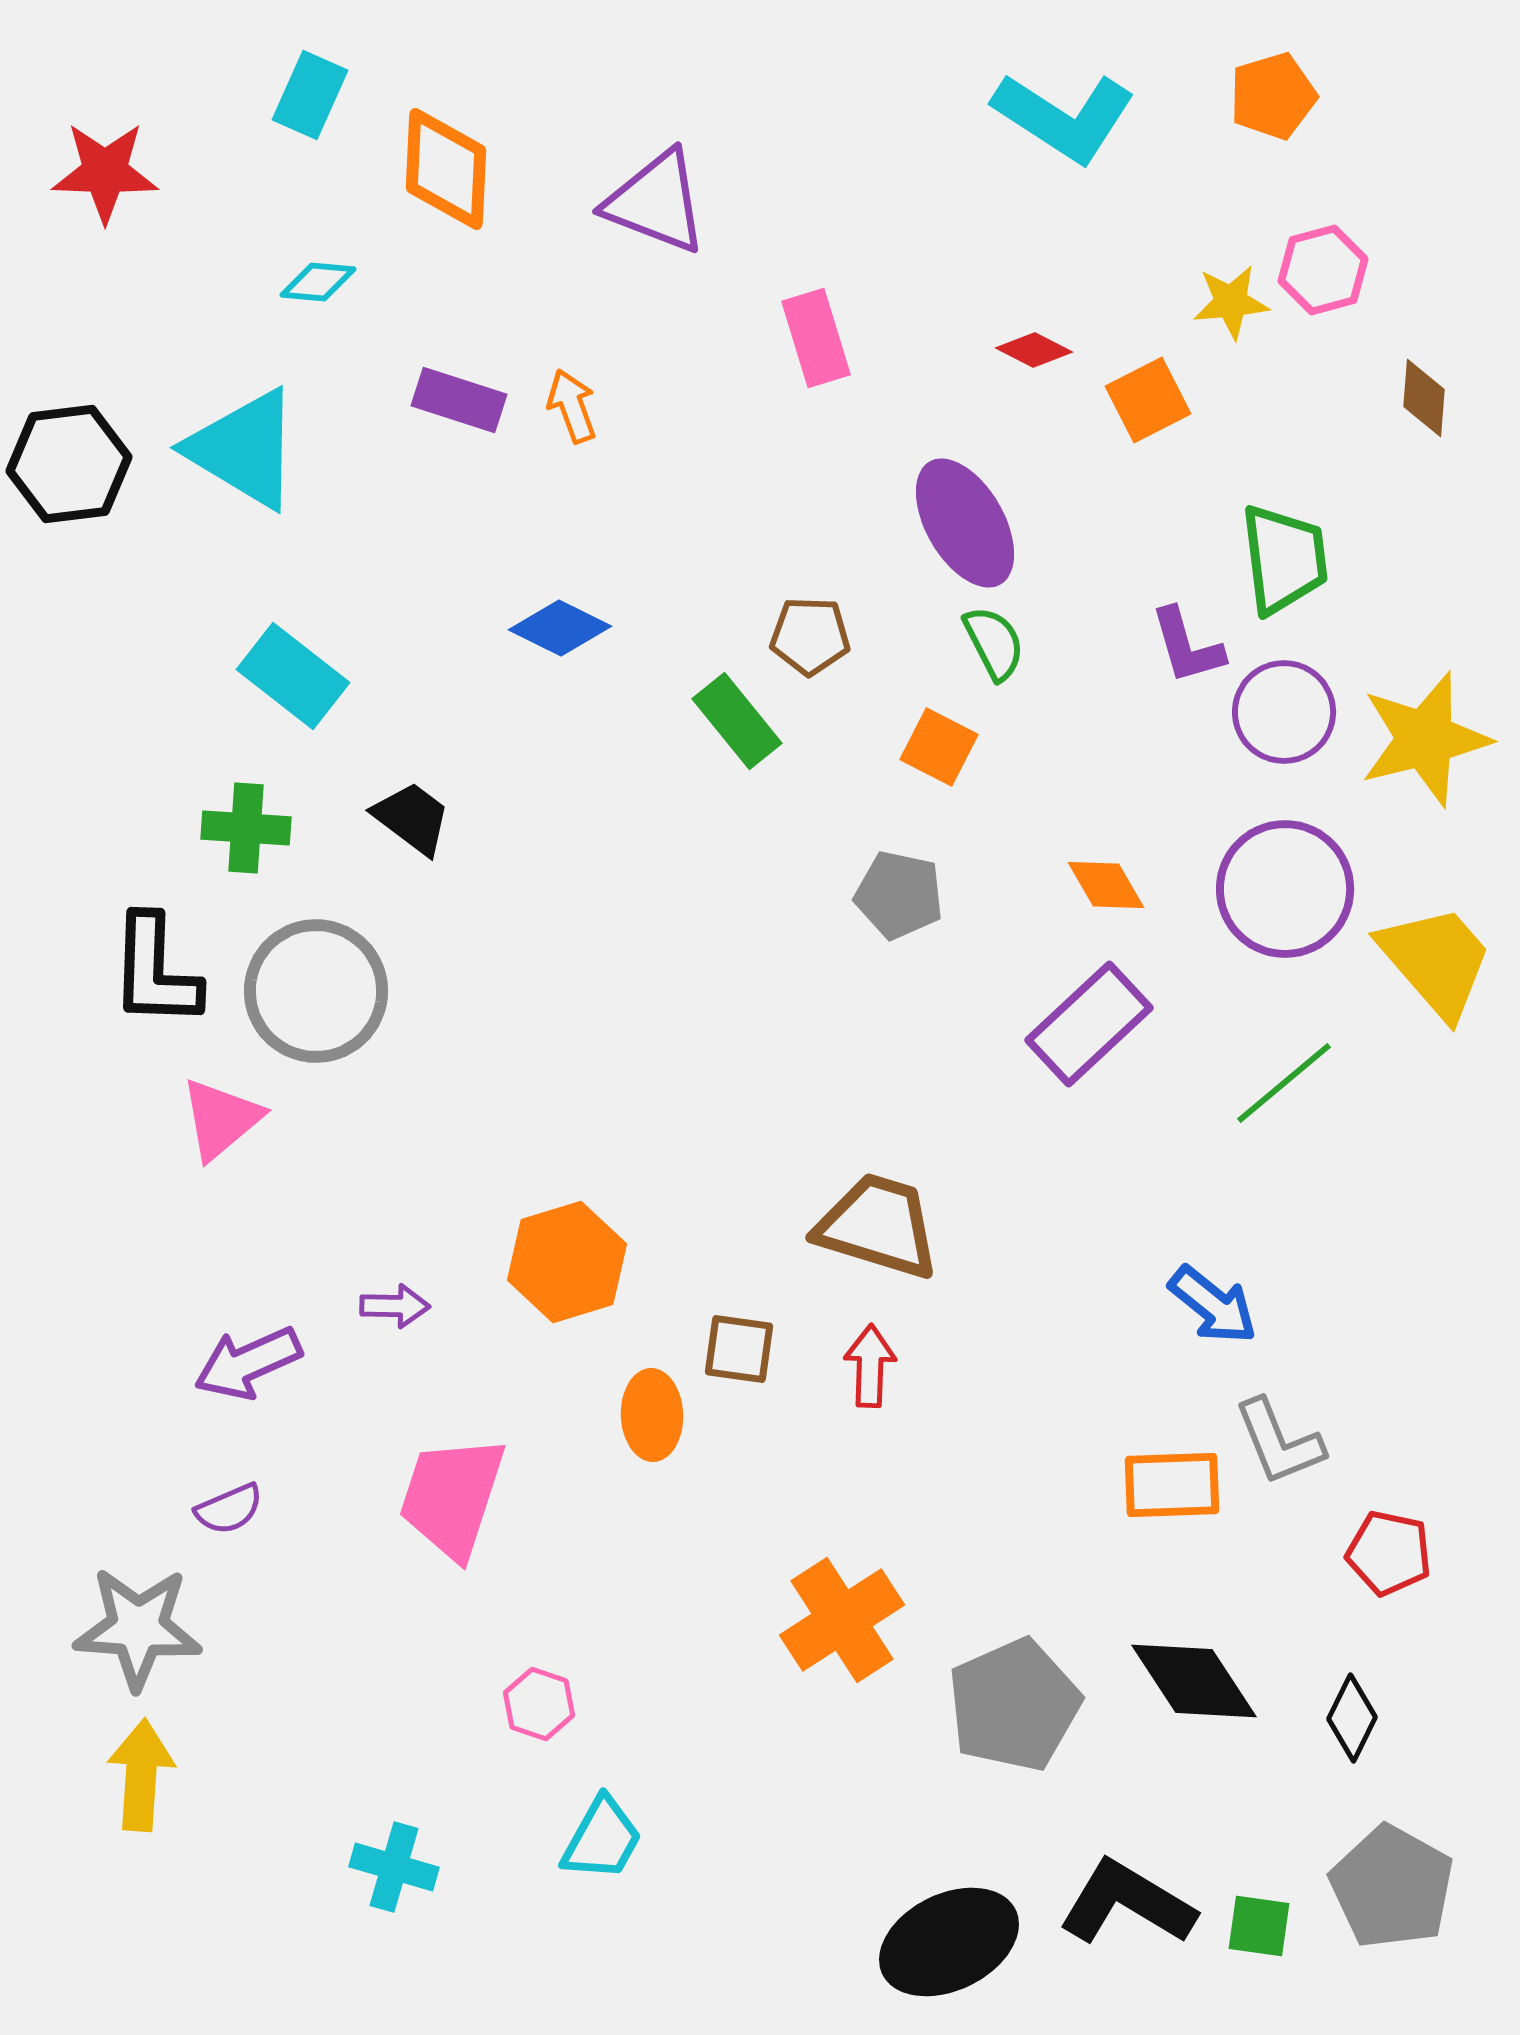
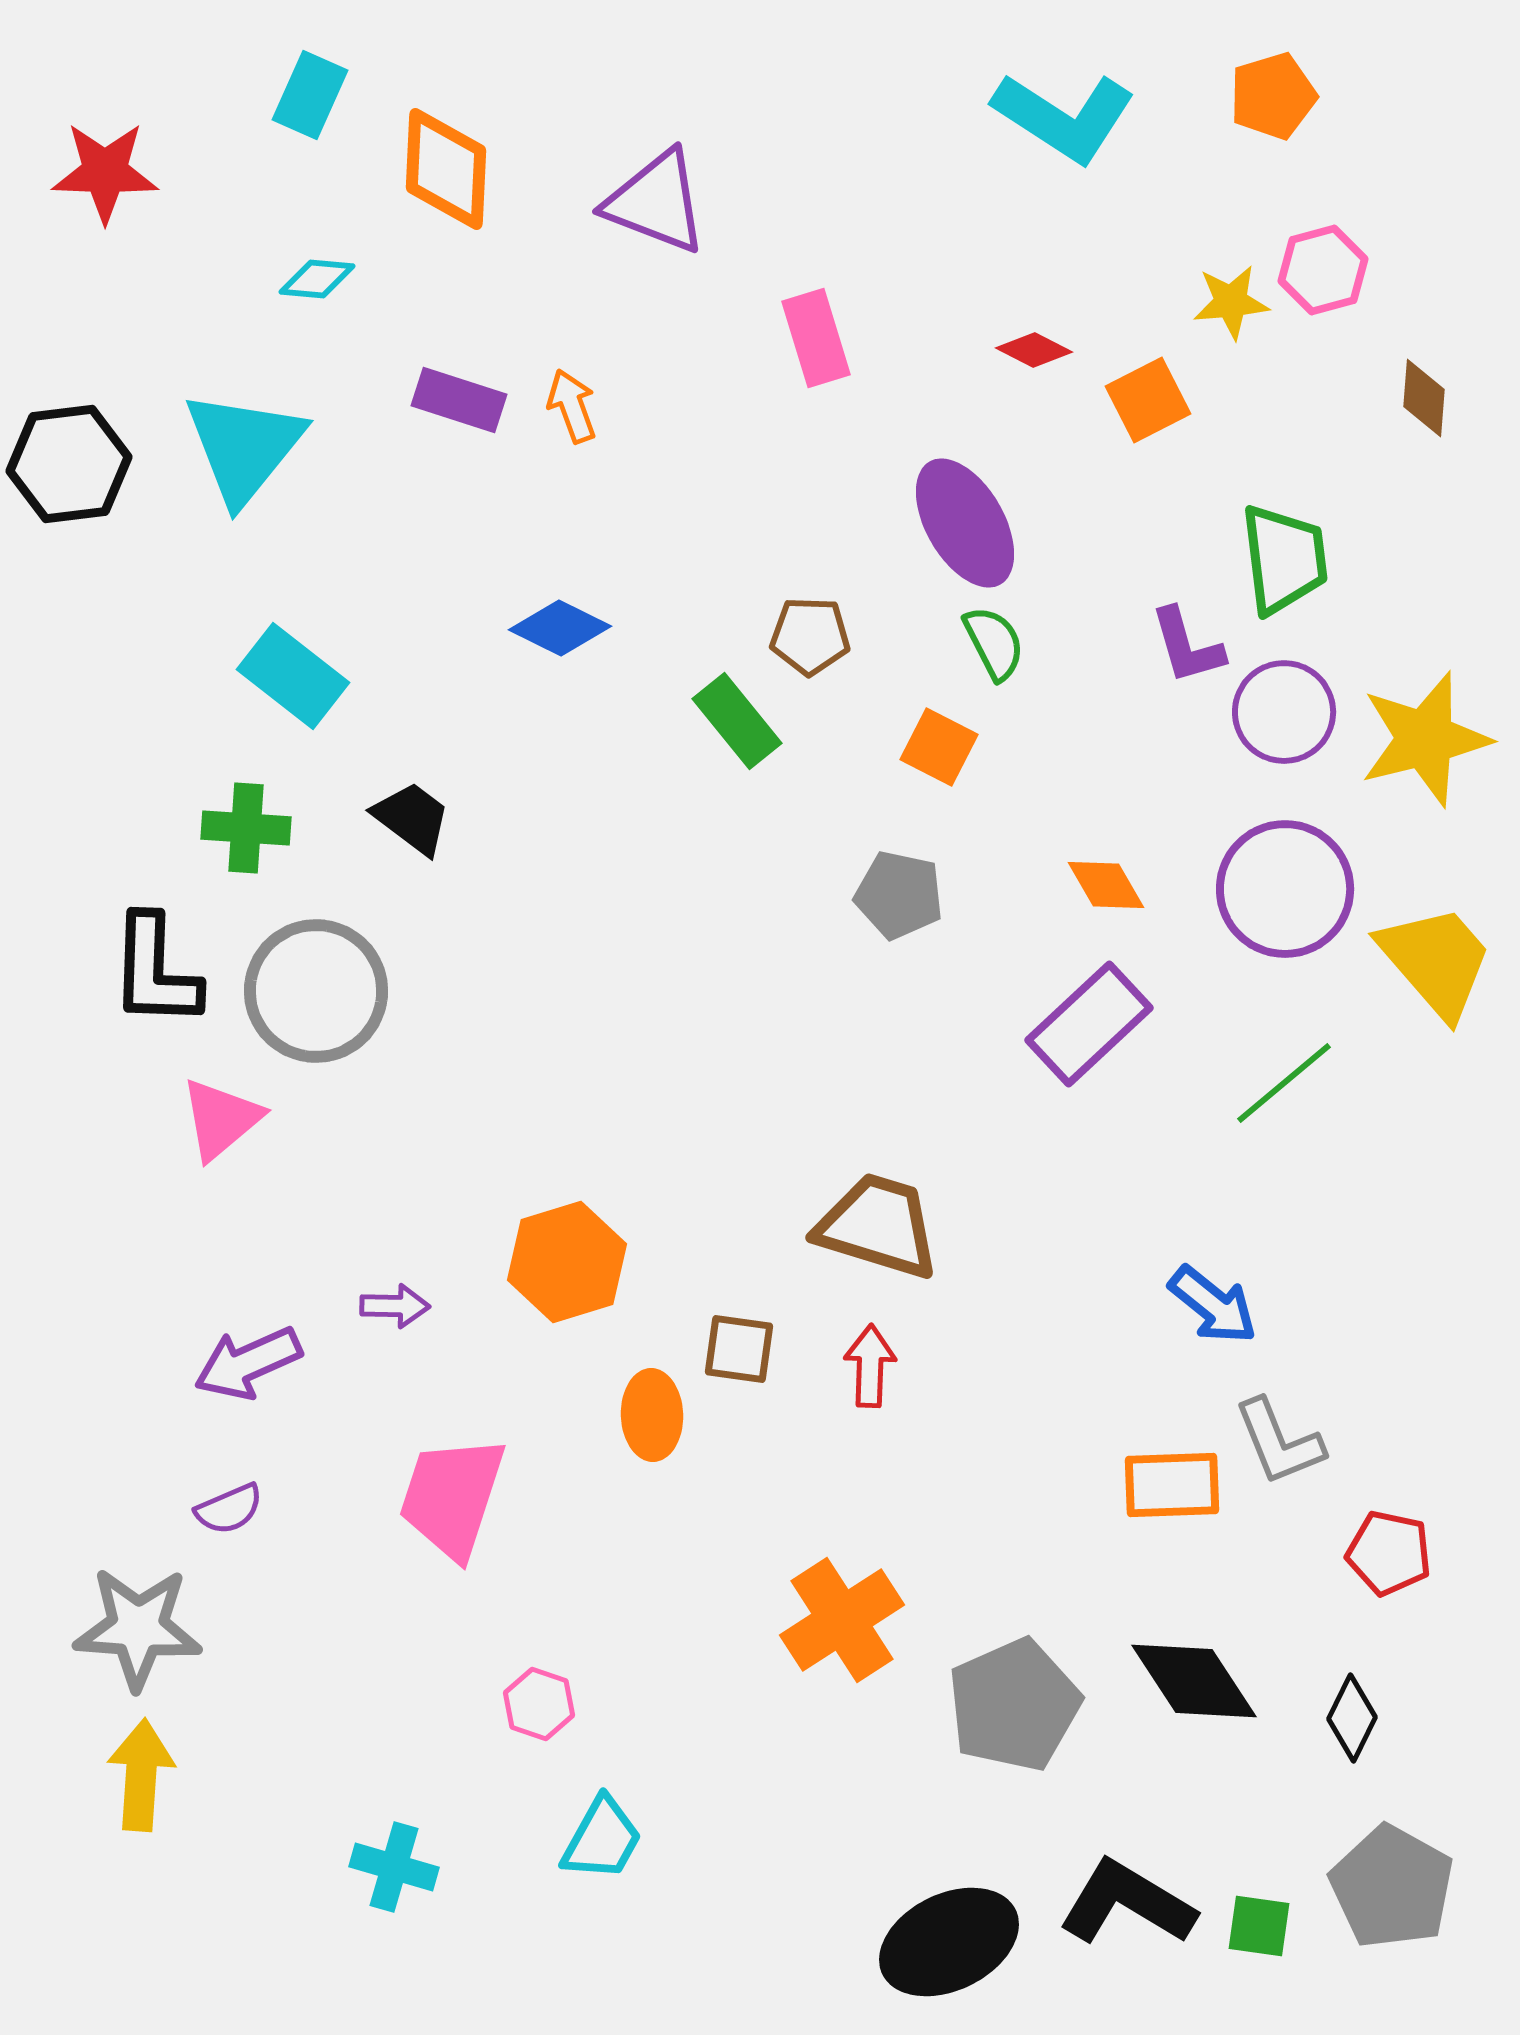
cyan diamond at (318, 282): moved 1 px left, 3 px up
cyan triangle at (244, 449): moved 2 px up; rotated 38 degrees clockwise
